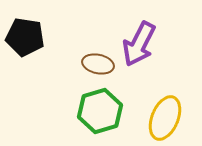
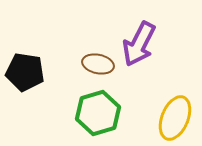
black pentagon: moved 35 px down
green hexagon: moved 2 px left, 2 px down
yellow ellipse: moved 10 px right
